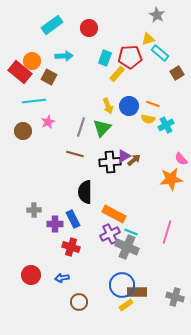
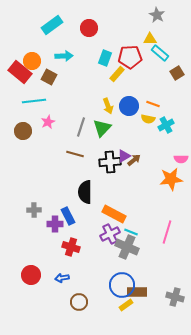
yellow triangle at (148, 39): moved 2 px right; rotated 16 degrees clockwise
pink semicircle at (181, 159): rotated 48 degrees counterclockwise
blue rectangle at (73, 219): moved 5 px left, 3 px up
